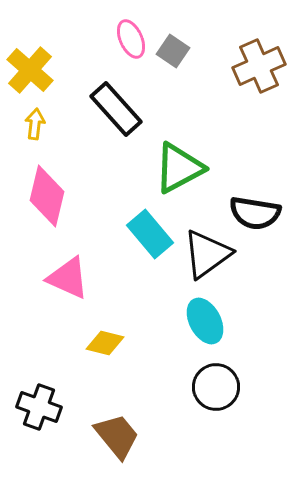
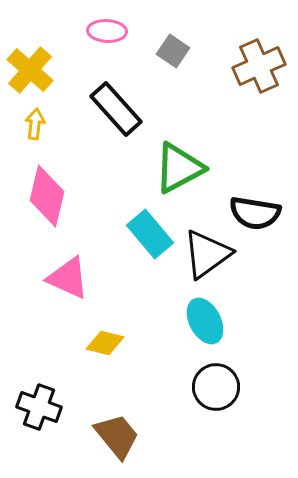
pink ellipse: moved 24 px left, 8 px up; rotated 63 degrees counterclockwise
